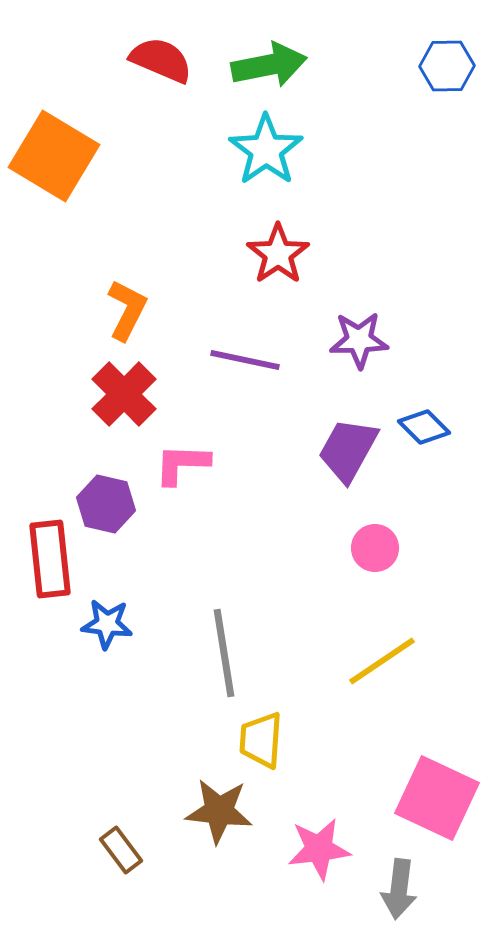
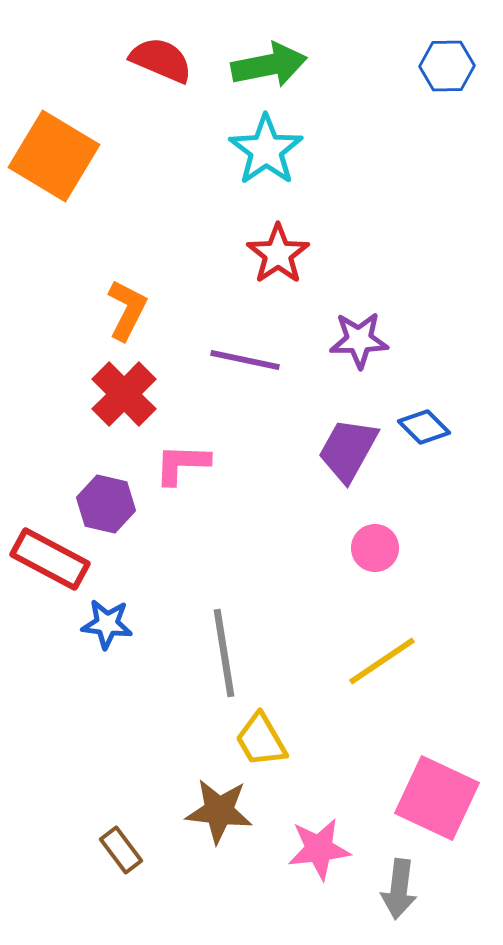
red rectangle: rotated 56 degrees counterclockwise
yellow trapezoid: rotated 34 degrees counterclockwise
